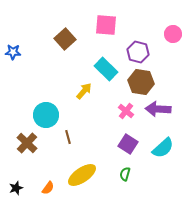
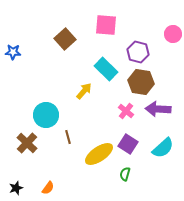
yellow ellipse: moved 17 px right, 21 px up
